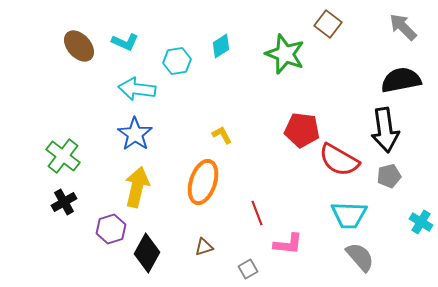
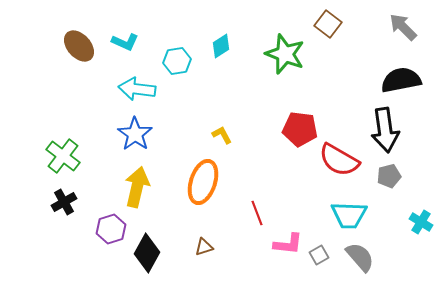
red pentagon: moved 2 px left, 1 px up
gray square: moved 71 px right, 14 px up
